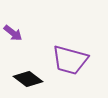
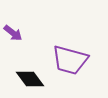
black diamond: moved 2 px right; rotated 16 degrees clockwise
